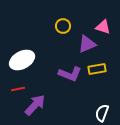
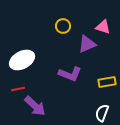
yellow rectangle: moved 10 px right, 13 px down
purple arrow: moved 1 px down; rotated 90 degrees clockwise
